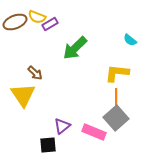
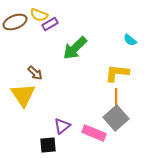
yellow semicircle: moved 2 px right, 2 px up
pink rectangle: moved 1 px down
